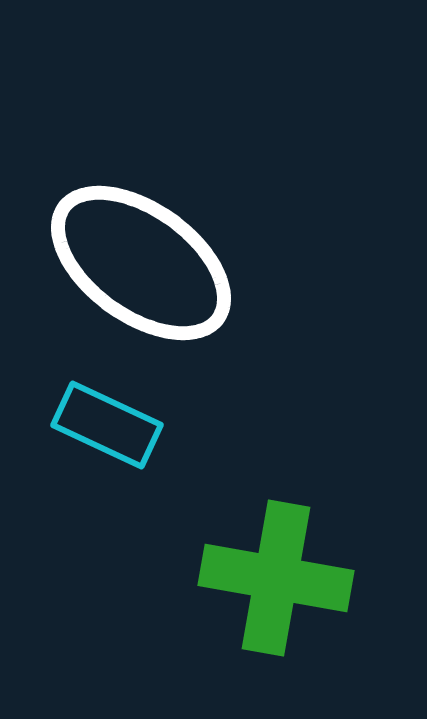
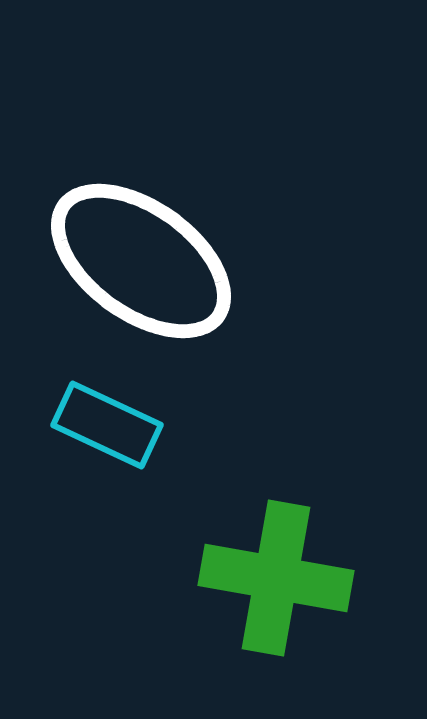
white ellipse: moved 2 px up
